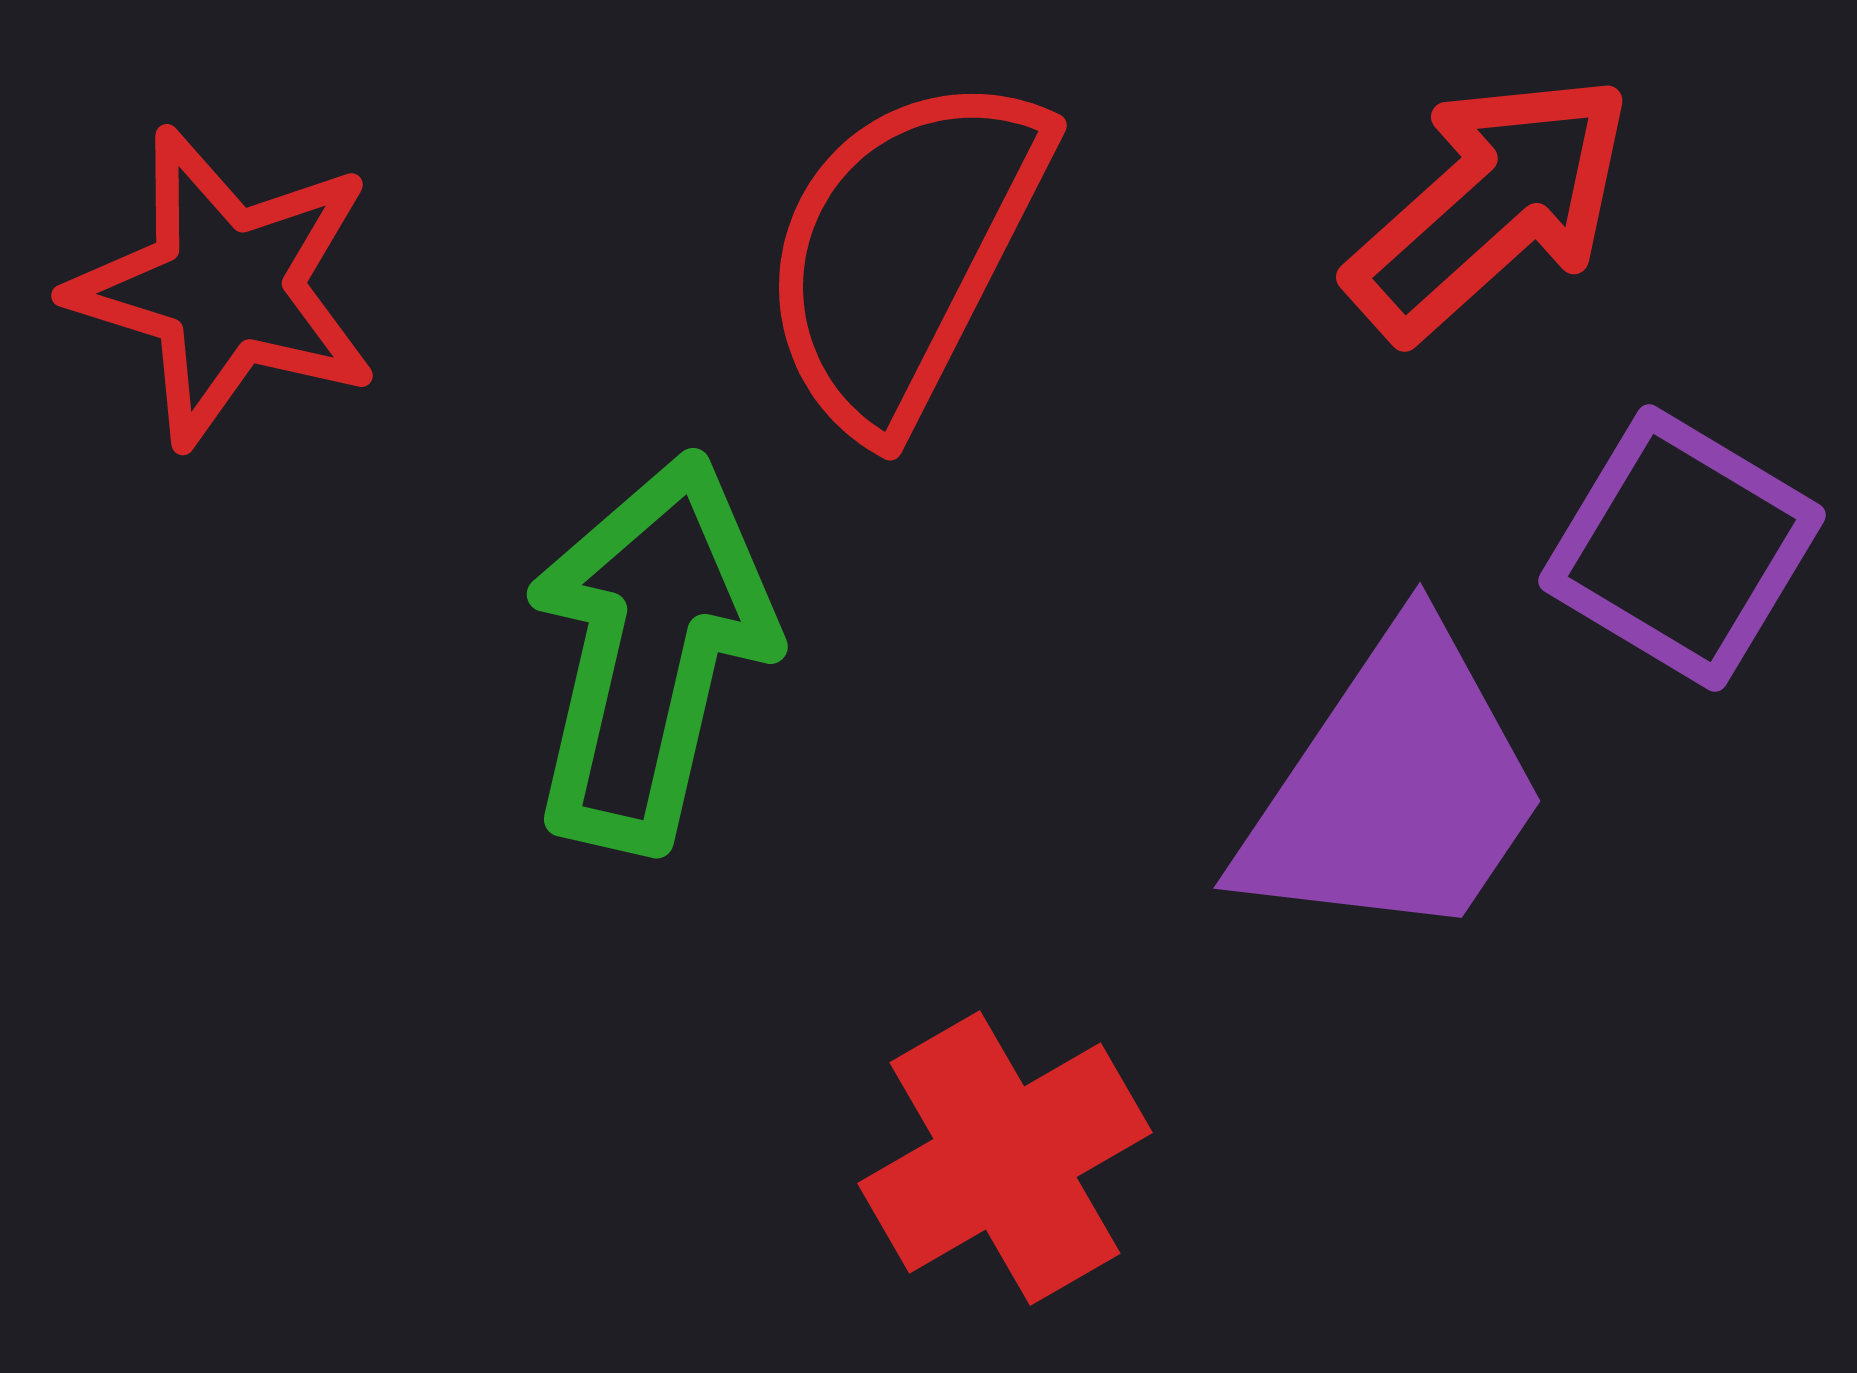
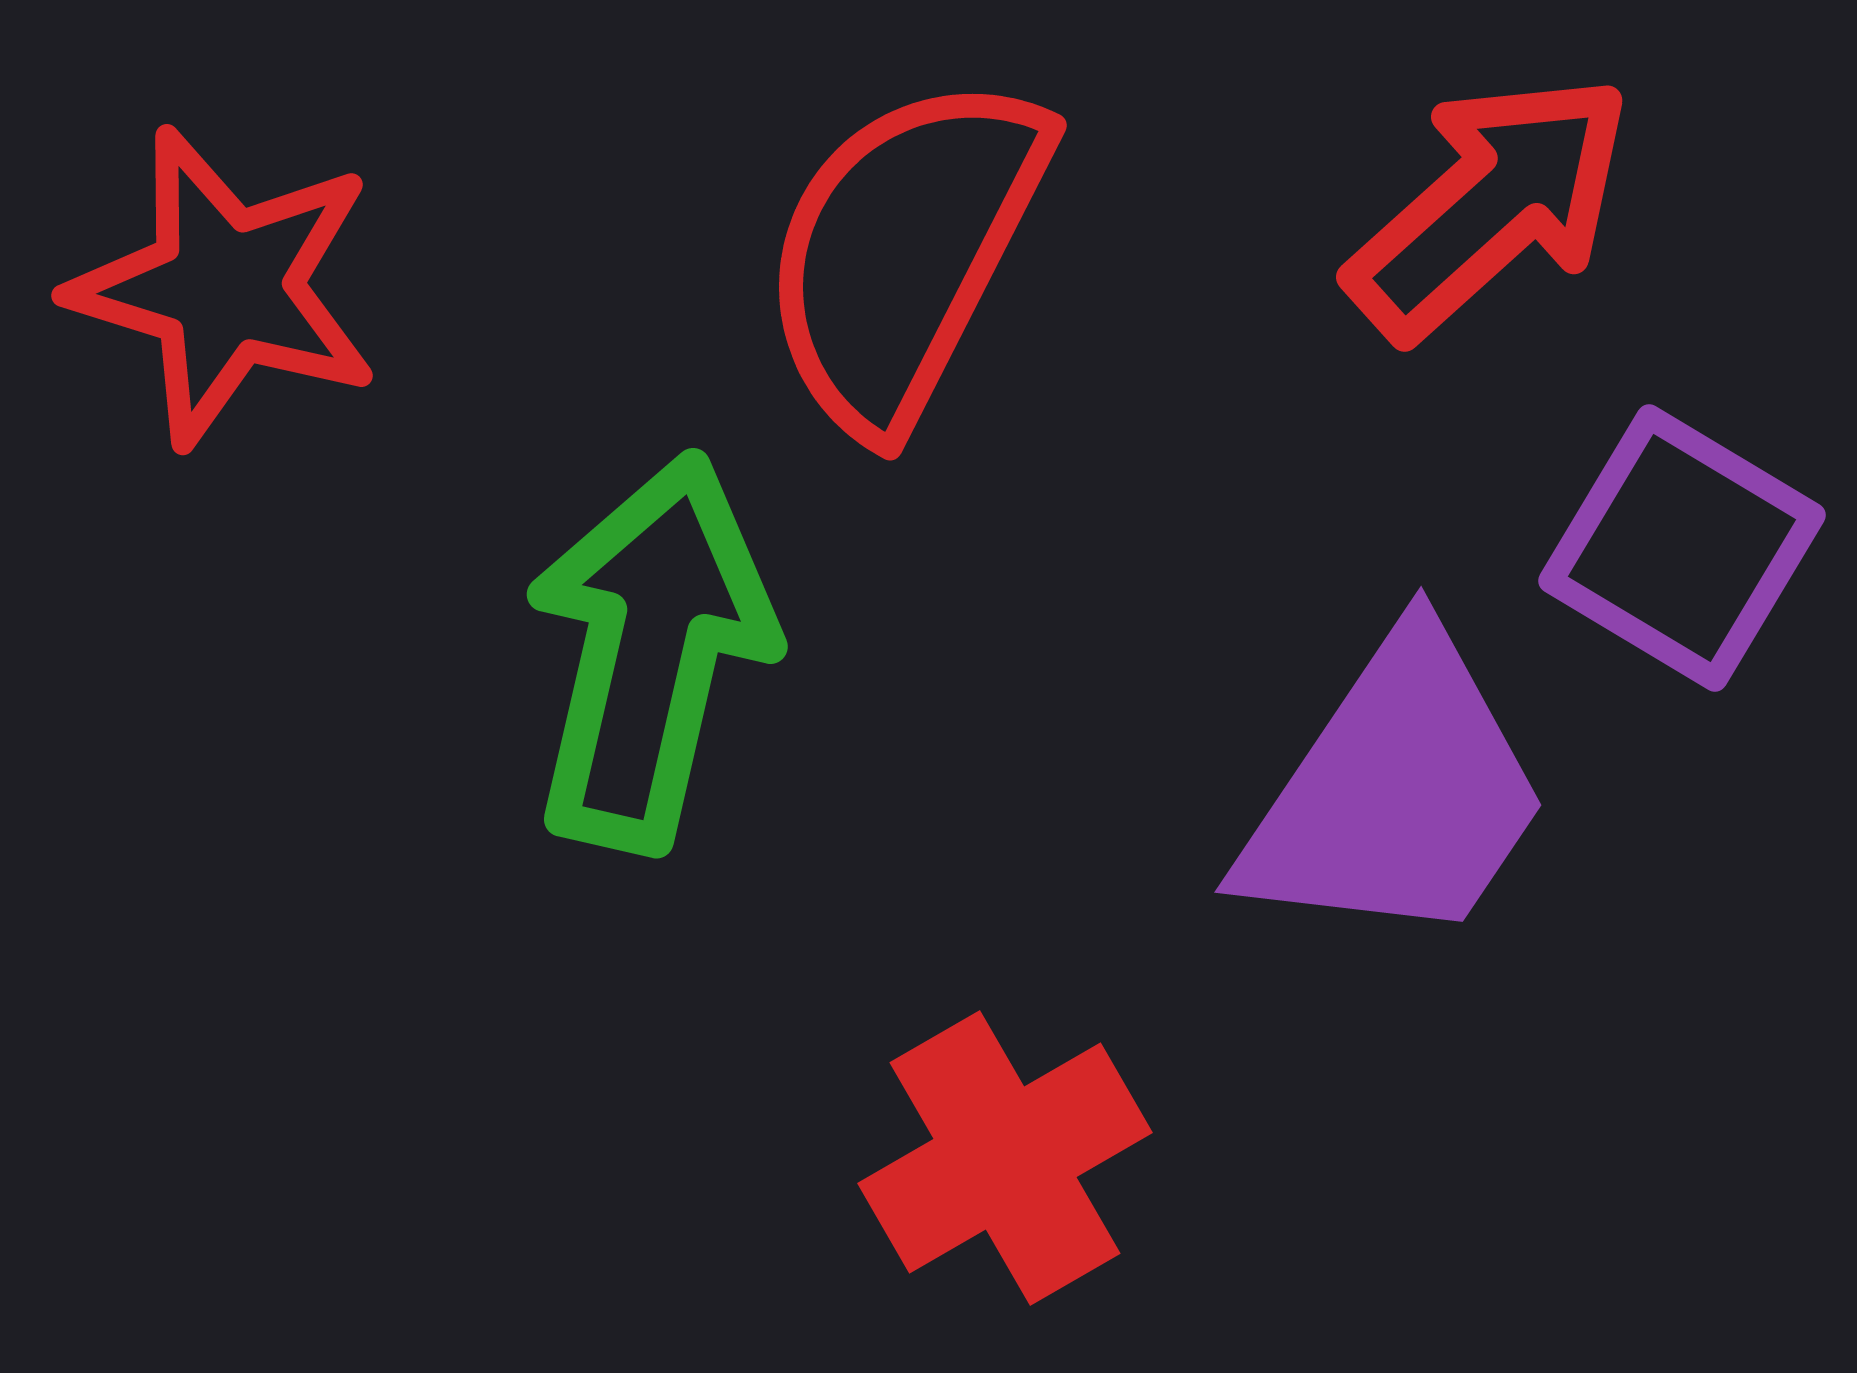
purple trapezoid: moved 1 px right, 4 px down
